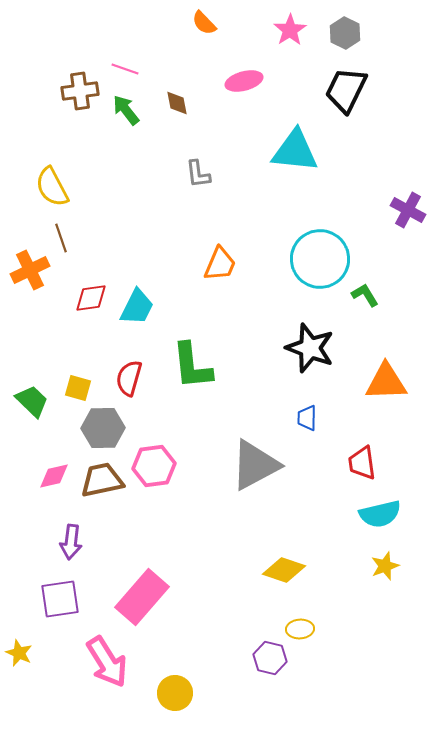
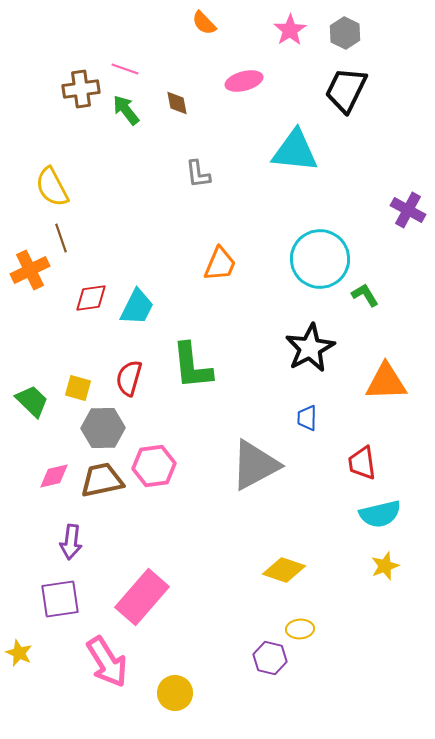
brown cross at (80, 91): moved 1 px right, 2 px up
black star at (310, 348): rotated 24 degrees clockwise
